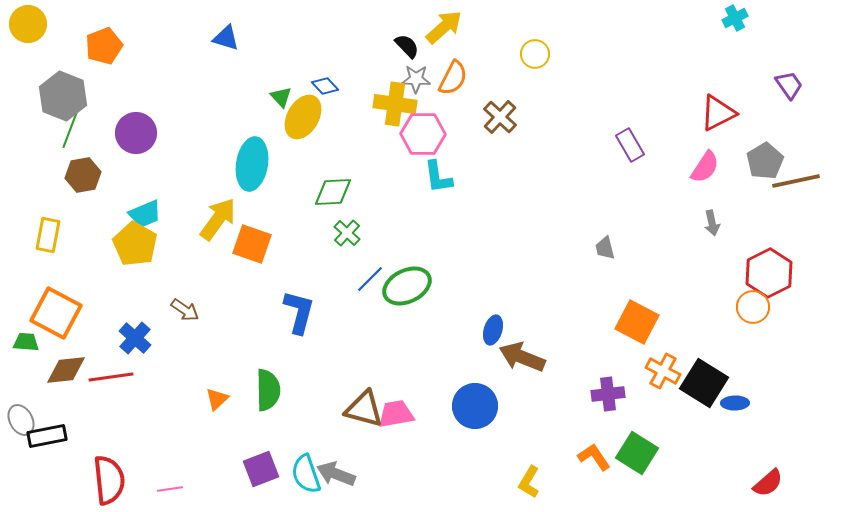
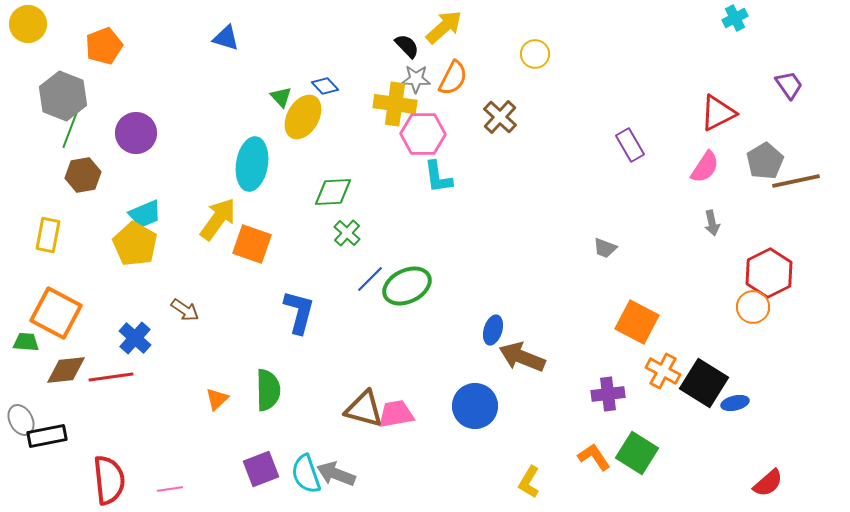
gray trapezoid at (605, 248): rotated 55 degrees counterclockwise
blue ellipse at (735, 403): rotated 12 degrees counterclockwise
